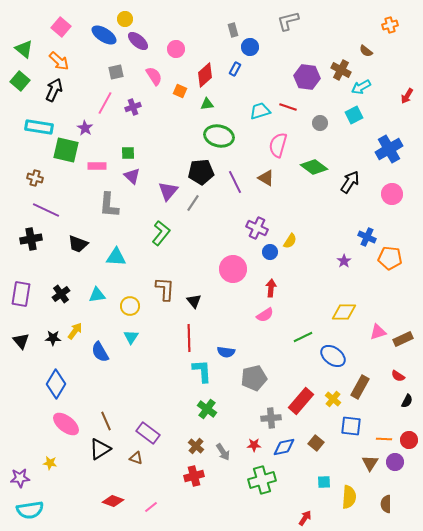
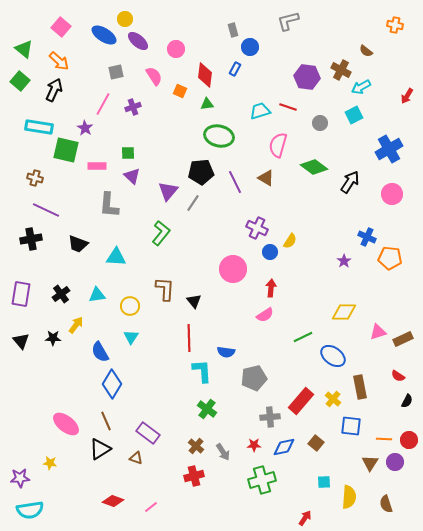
orange cross at (390, 25): moved 5 px right; rotated 28 degrees clockwise
red diamond at (205, 75): rotated 40 degrees counterclockwise
pink line at (105, 103): moved 2 px left, 1 px down
yellow arrow at (75, 331): moved 1 px right, 6 px up
blue diamond at (56, 384): moved 56 px right
brown rectangle at (360, 387): rotated 40 degrees counterclockwise
gray cross at (271, 418): moved 1 px left, 1 px up
brown semicircle at (386, 504): rotated 18 degrees counterclockwise
